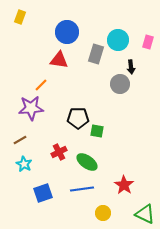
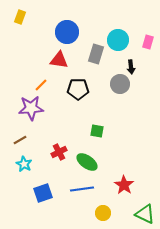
black pentagon: moved 29 px up
